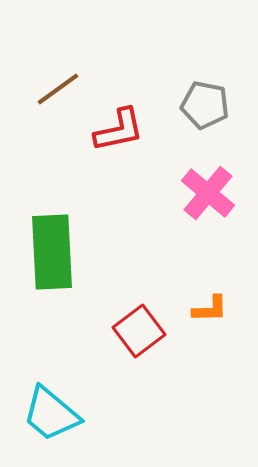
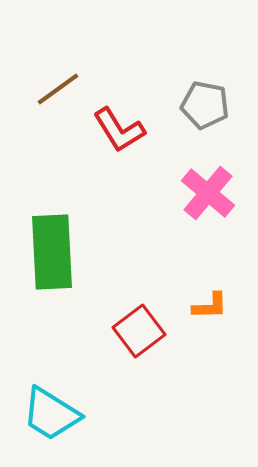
red L-shape: rotated 70 degrees clockwise
orange L-shape: moved 3 px up
cyan trapezoid: rotated 8 degrees counterclockwise
